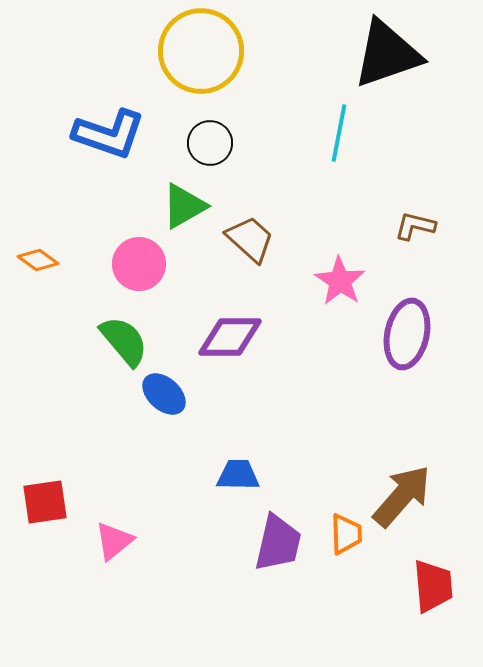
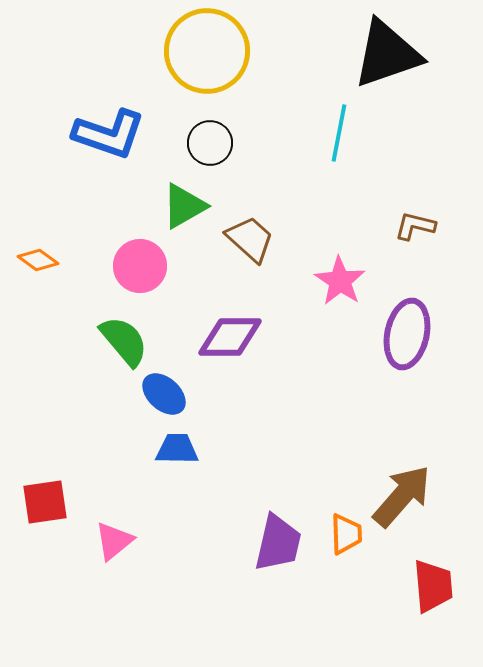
yellow circle: moved 6 px right
pink circle: moved 1 px right, 2 px down
blue trapezoid: moved 61 px left, 26 px up
